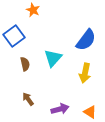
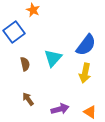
blue square: moved 4 px up
blue semicircle: moved 5 px down
